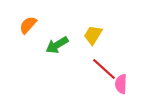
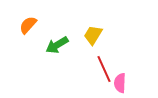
red line: rotated 24 degrees clockwise
pink semicircle: moved 1 px left, 1 px up
